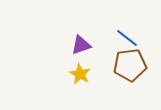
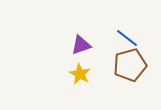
brown pentagon: rotated 8 degrees counterclockwise
